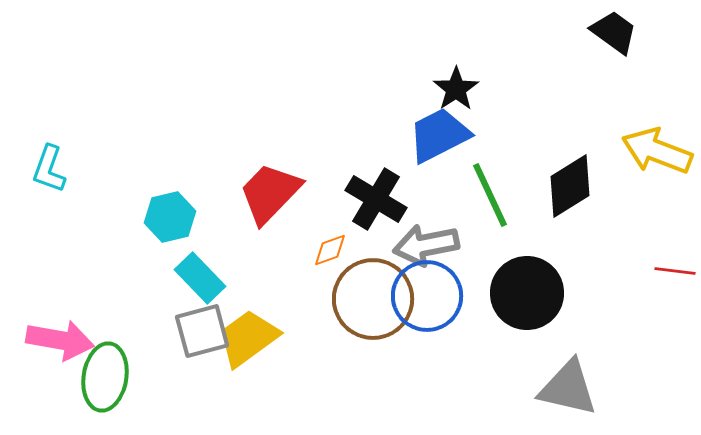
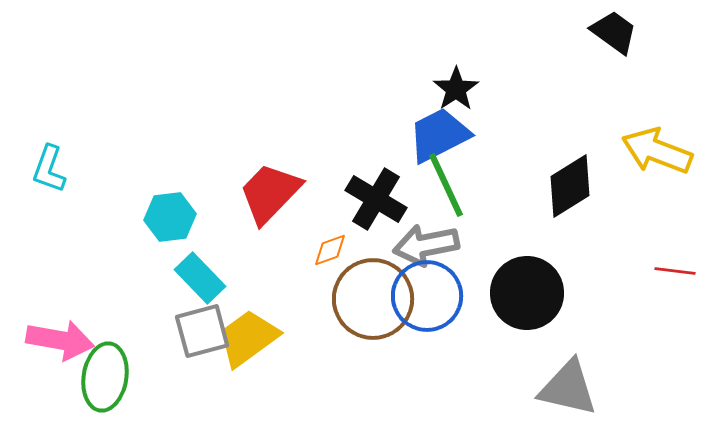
green line: moved 44 px left, 10 px up
cyan hexagon: rotated 6 degrees clockwise
